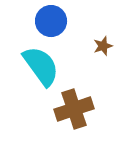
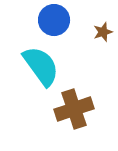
blue circle: moved 3 px right, 1 px up
brown star: moved 14 px up
